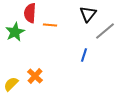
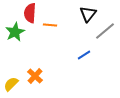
blue line: rotated 40 degrees clockwise
